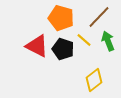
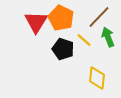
orange pentagon: rotated 10 degrees clockwise
green arrow: moved 4 px up
red triangle: moved 1 px left, 24 px up; rotated 35 degrees clockwise
yellow diamond: moved 3 px right, 2 px up; rotated 45 degrees counterclockwise
